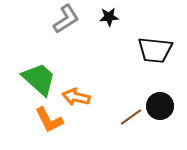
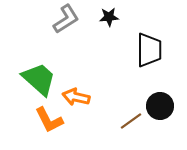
black trapezoid: moved 6 px left; rotated 96 degrees counterclockwise
brown line: moved 4 px down
